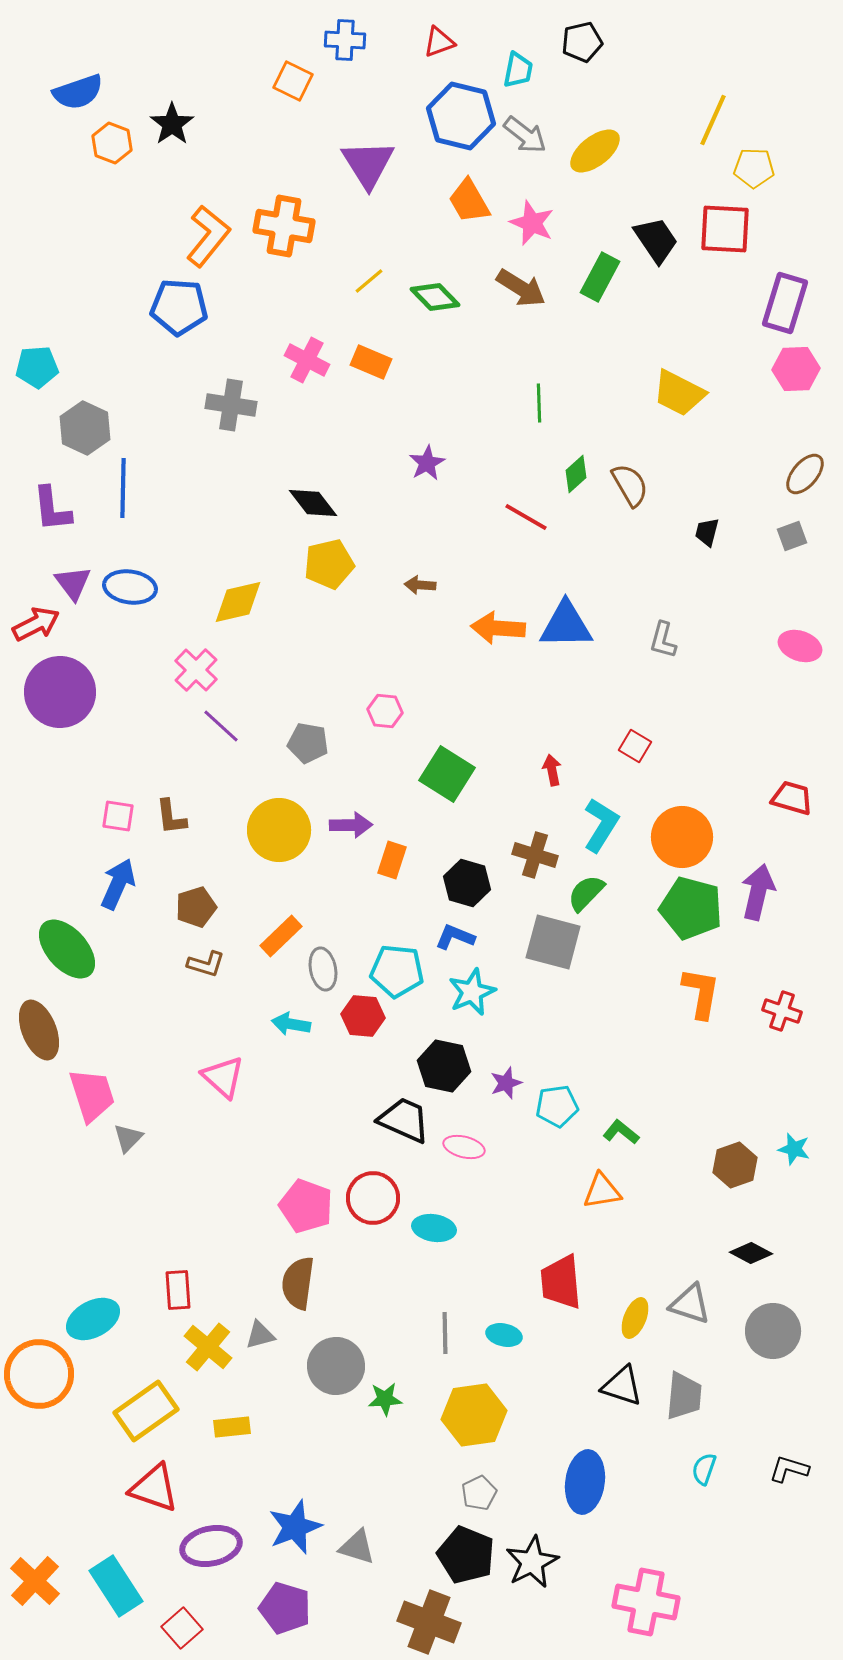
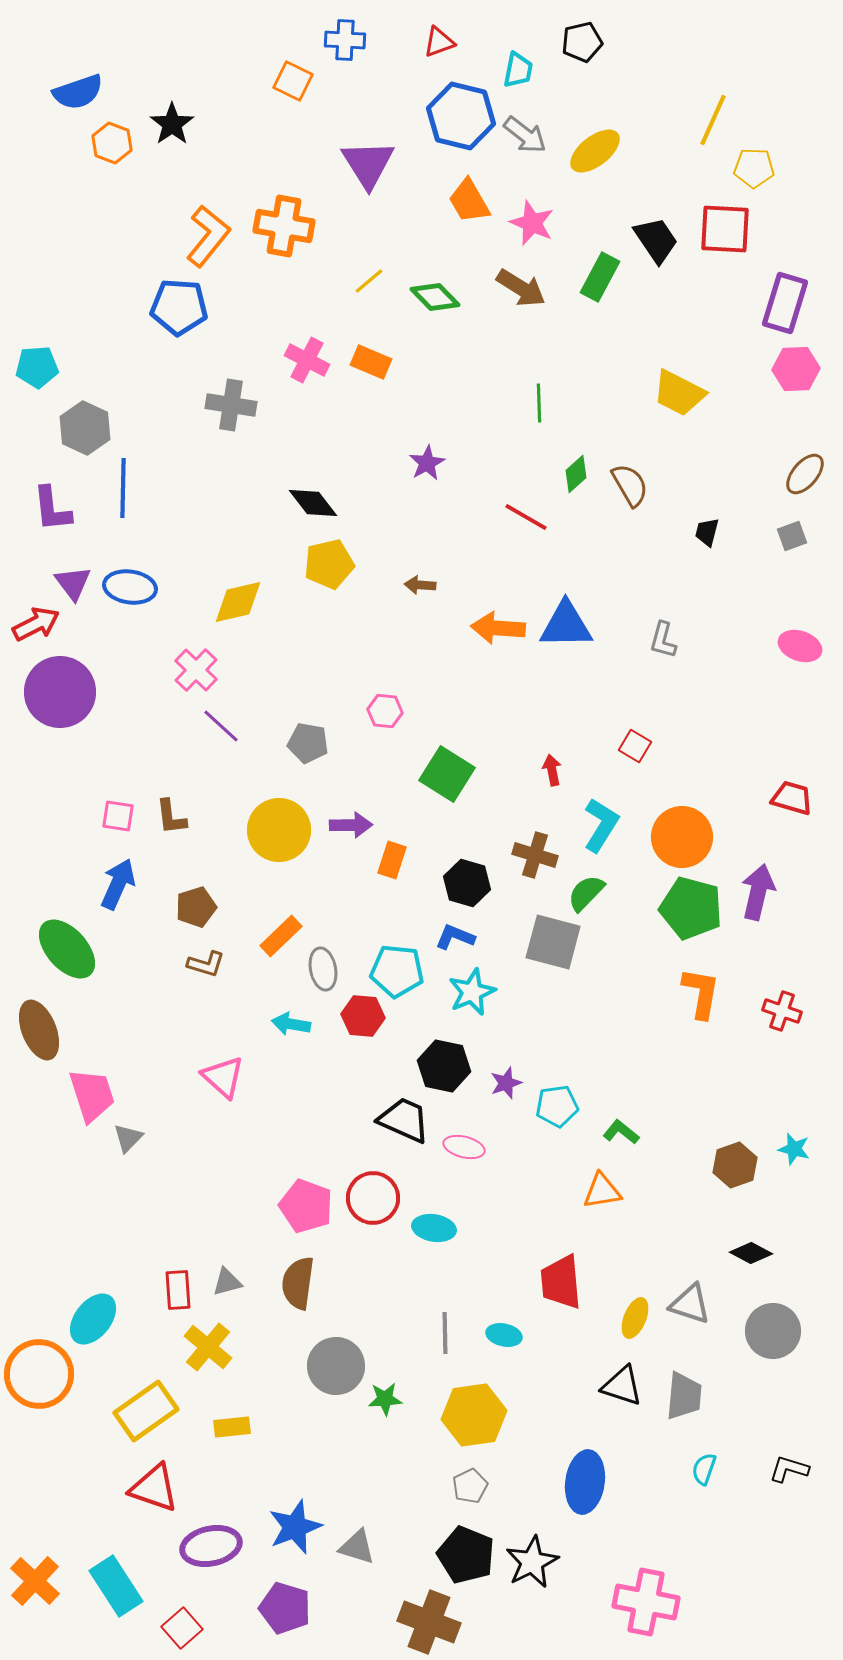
cyan ellipse at (93, 1319): rotated 24 degrees counterclockwise
gray triangle at (260, 1335): moved 33 px left, 53 px up
gray pentagon at (479, 1493): moved 9 px left, 7 px up
